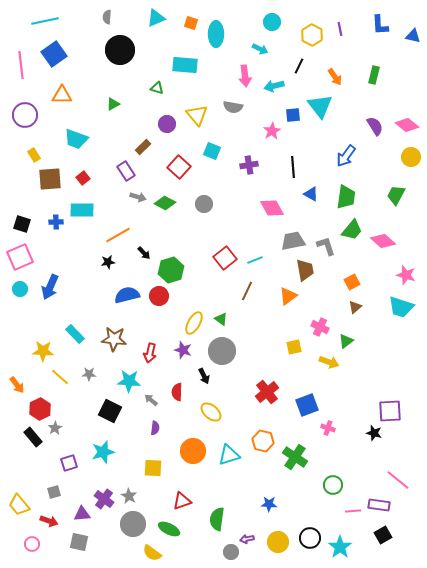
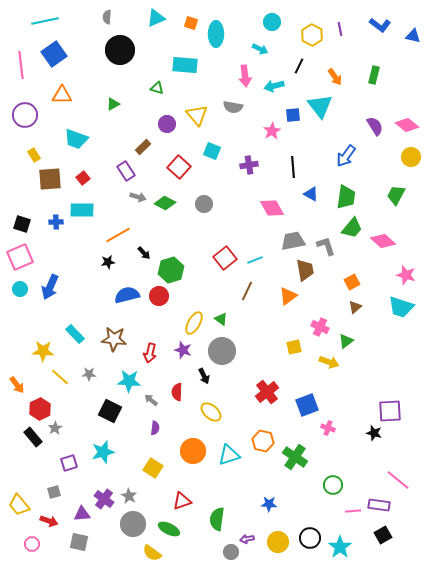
blue L-shape at (380, 25): rotated 50 degrees counterclockwise
green trapezoid at (352, 230): moved 2 px up
yellow square at (153, 468): rotated 30 degrees clockwise
